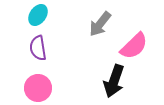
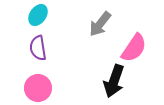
pink semicircle: moved 2 px down; rotated 12 degrees counterclockwise
